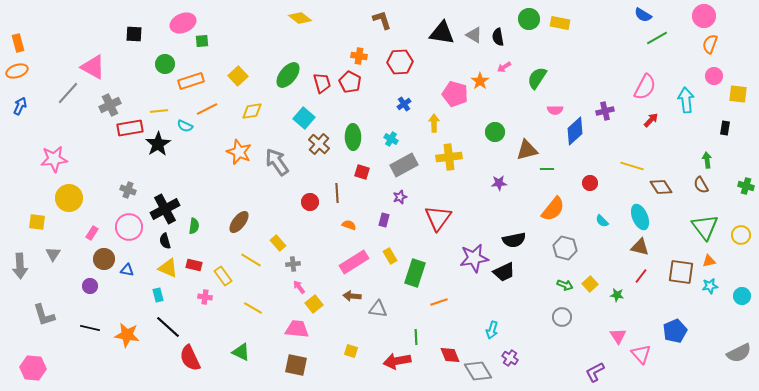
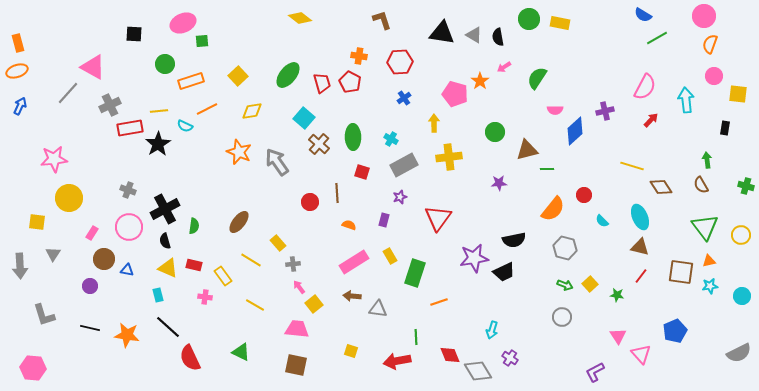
blue cross at (404, 104): moved 6 px up
red circle at (590, 183): moved 6 px left, 12 px down
yellow line at (253, 308): moved 2 px right, 3 px up
